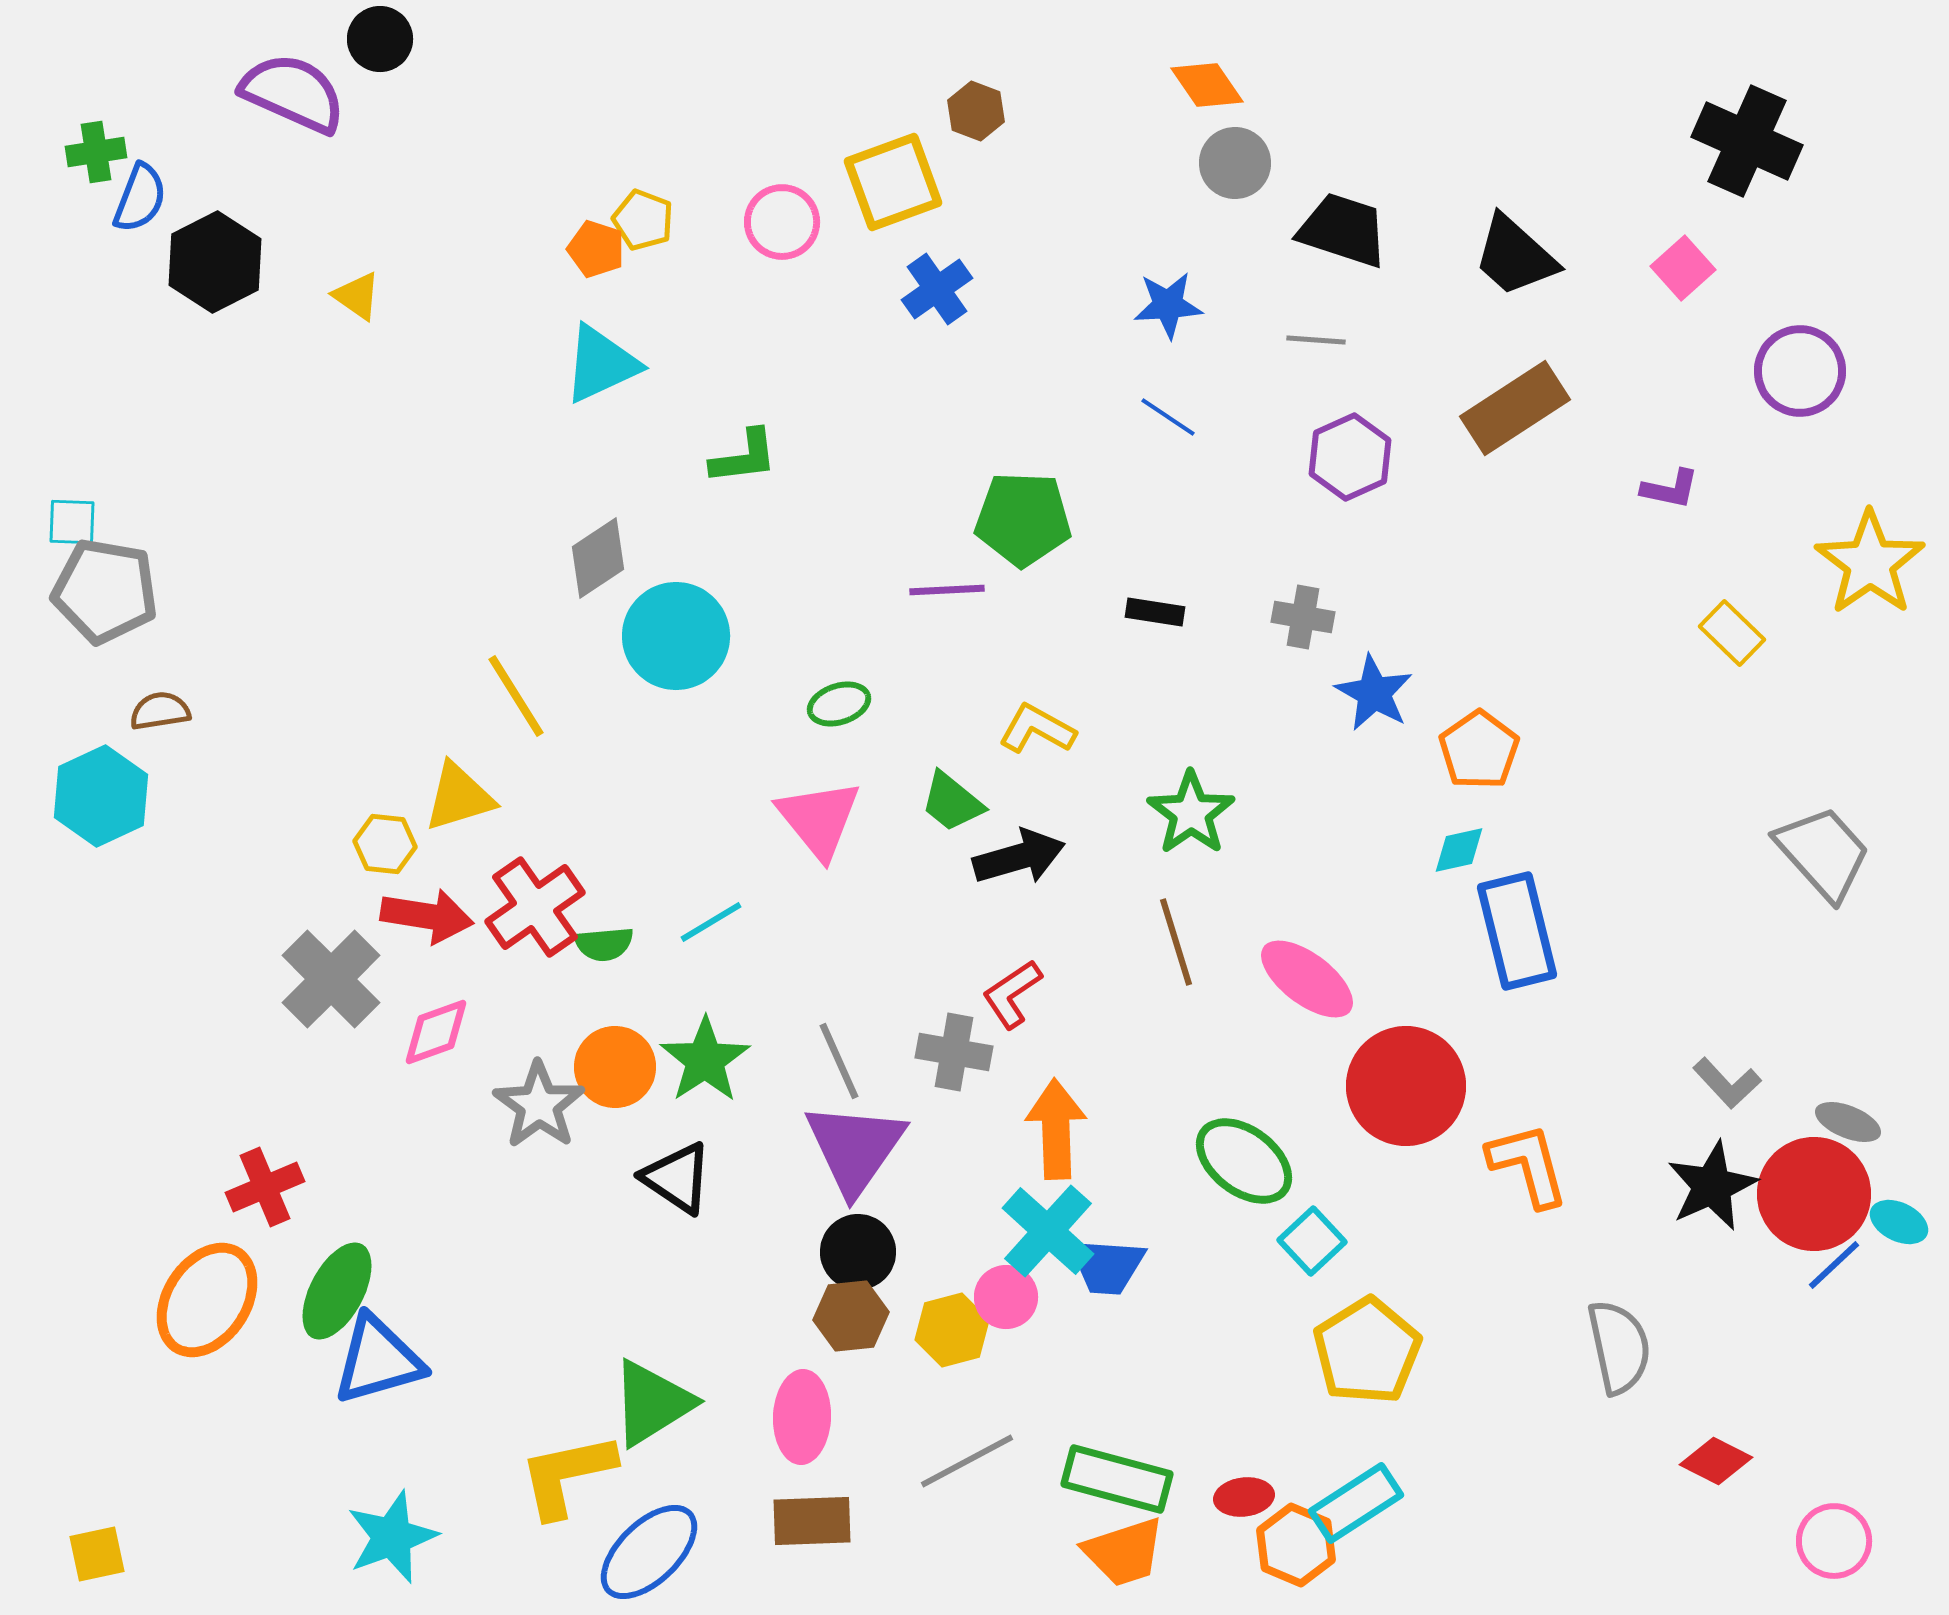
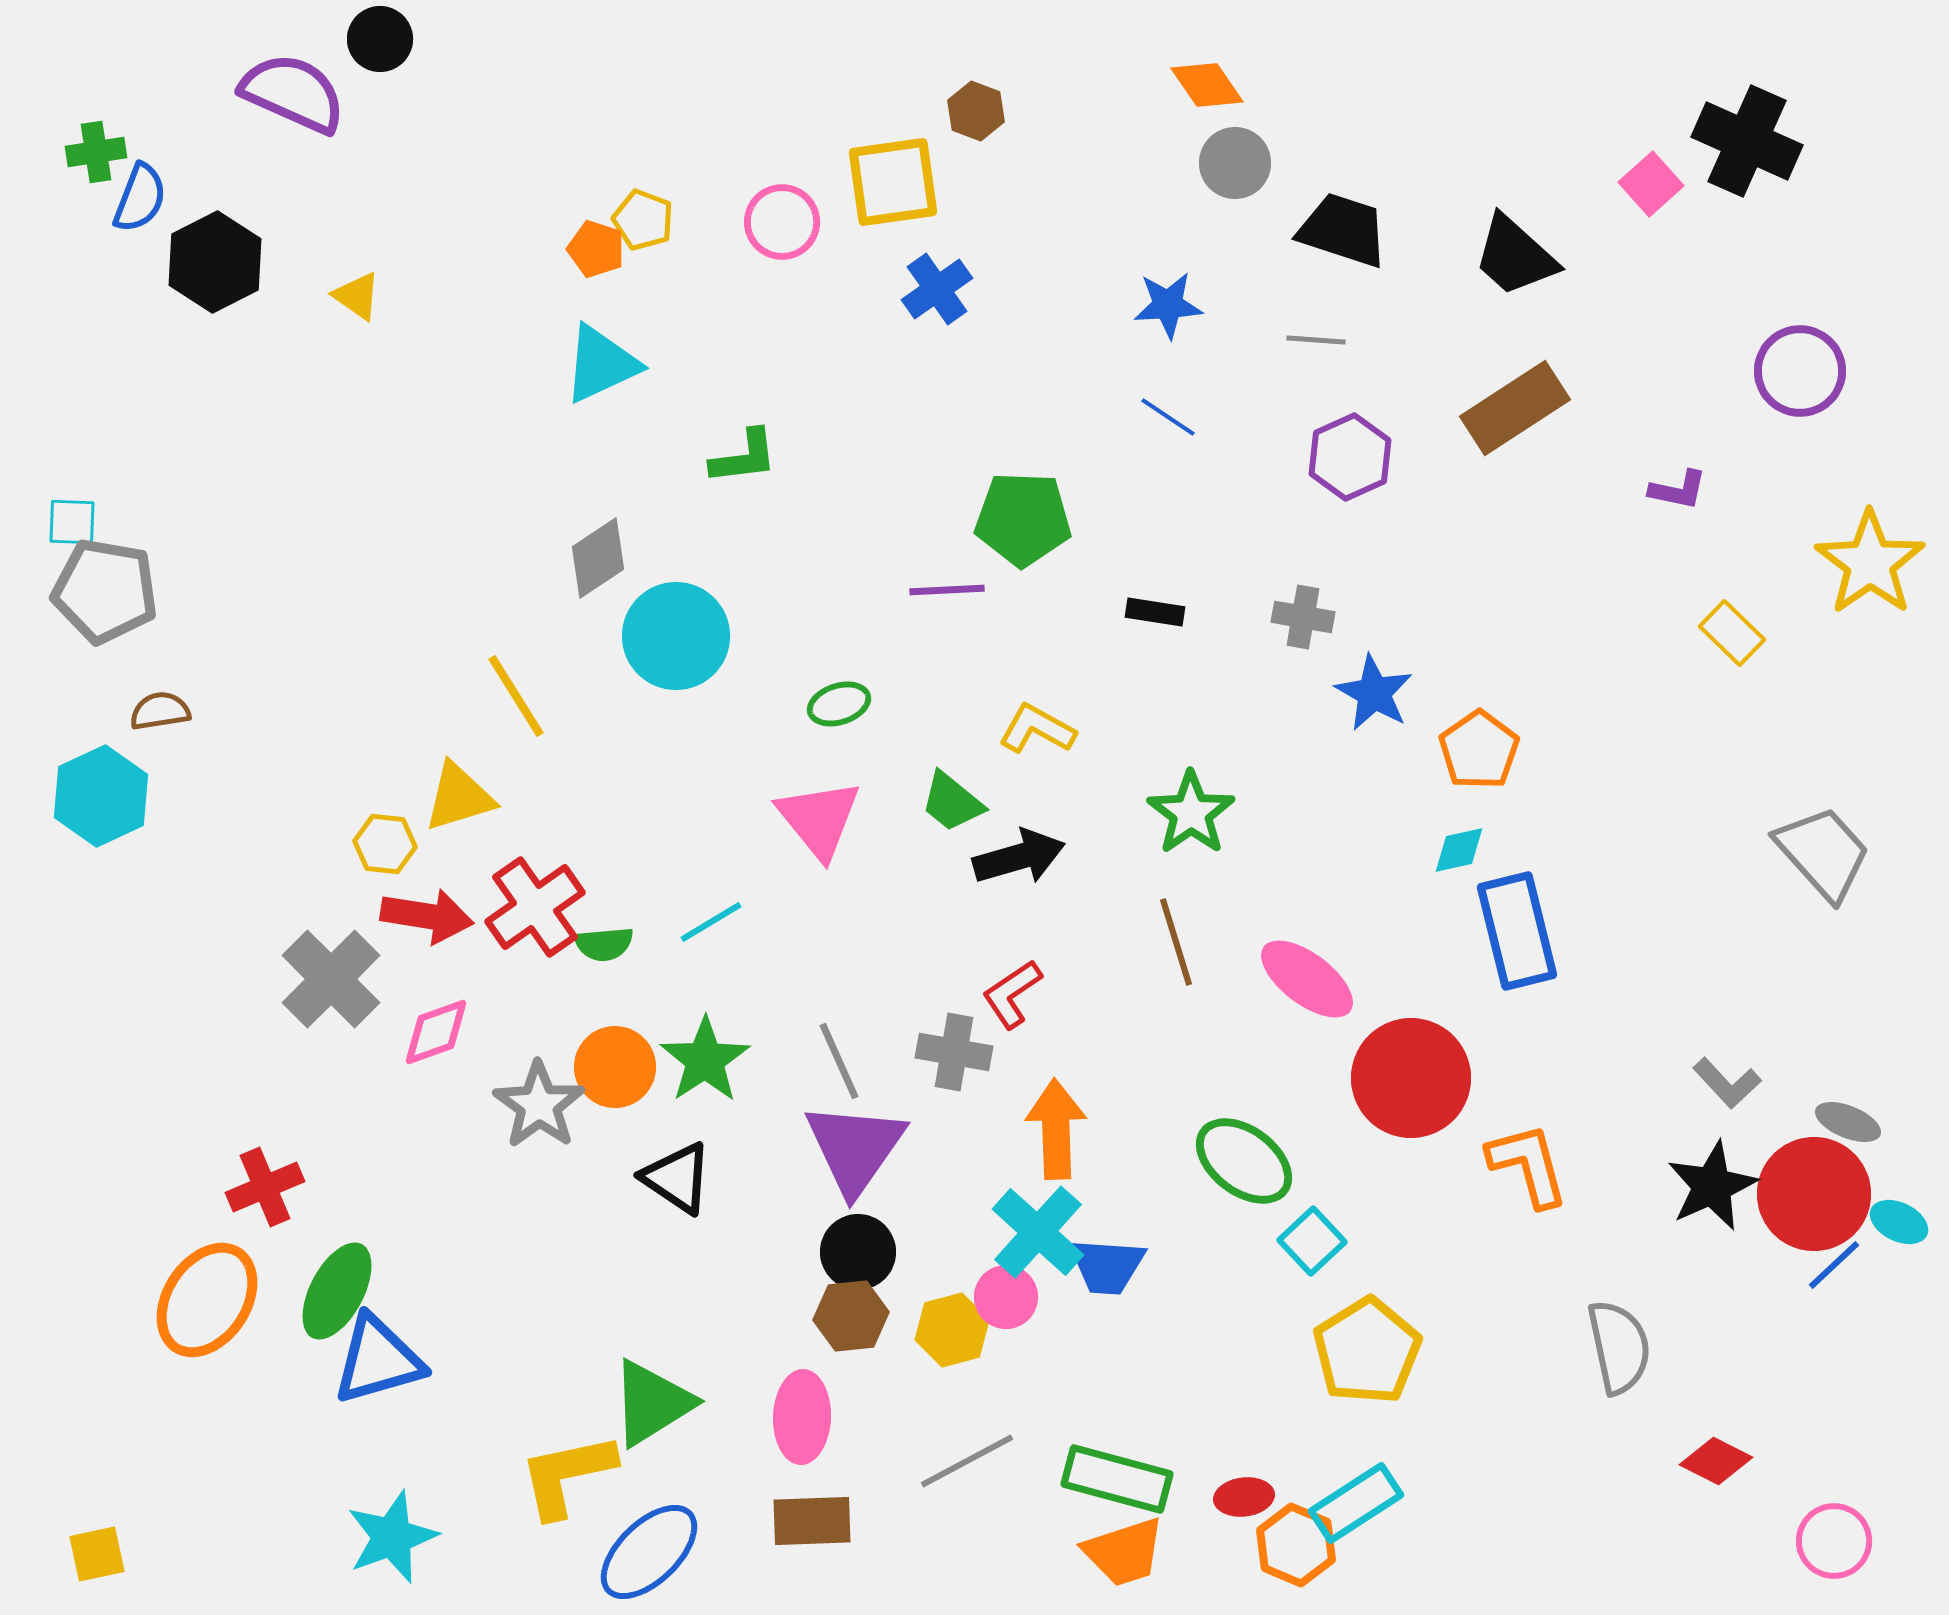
yellow square at (893, 182): rotated 12 degrees clockwise
pink square at (1683, 268): moved 32 px left, 84 px up
purple L-shape at (1670, 489): moved 8 px right, 1 px down
red circle at (1406, 1086): moved 5 px right, 8 px up
cyan cross at (1048, 1231): moved 10 px left, 1 px down
